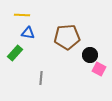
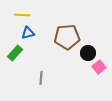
blue triangle: rotated 24 degrees counterclockwise
black circle: moved 2 px left, 2 px up
pink square: moved 2 px up; rotated 24 degrees clockwise
